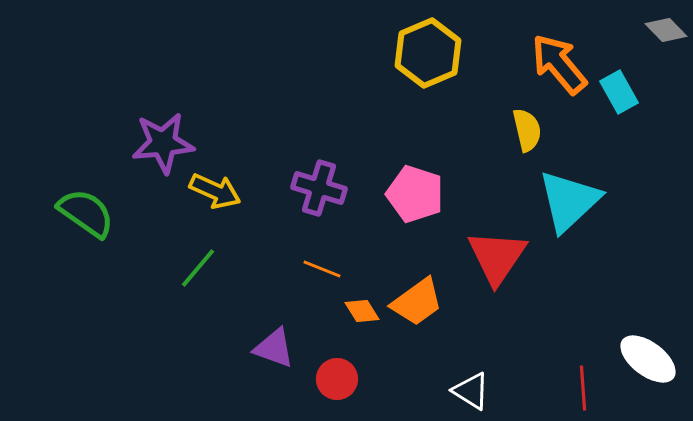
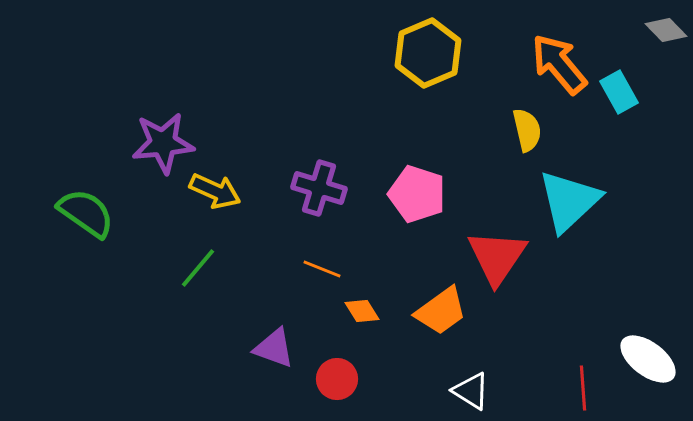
pink pentagon: moved 2 px right
orange trapezoid: moved 24 px right, 9 px down
